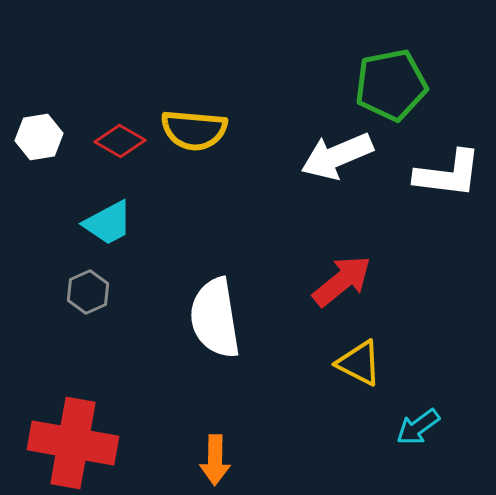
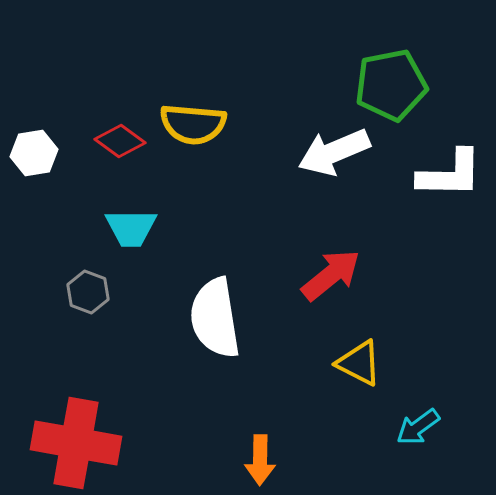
yellow semicircle: moved 1 px left, 6 px up
white hexagon: moved 5 px left, 16 px down
red diamond: rotated 6 degrees clockwise
white arrow: moved 3 px left, 4 px up
white L-shape: moved 2 px right; rotated 6 degrees counterclockwise
cyan trapezoid: moved 23 px right, 5 px down; rotated 28 degrees clockwise
red arrow: moved 11 px left, 6 px up
gray hexagon: rotated 15 degrees counterclockwise
red cross: moved 3 px right
orange arrow: moved 45 px right
